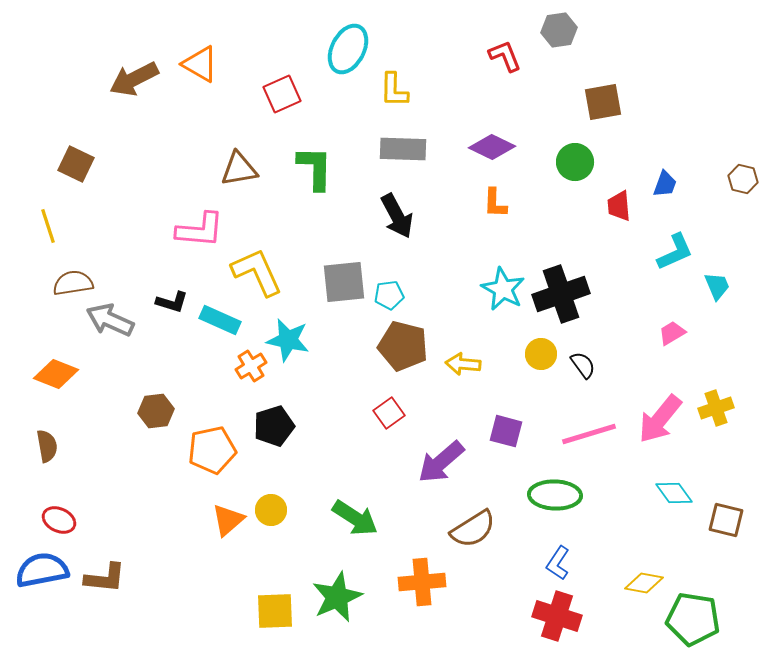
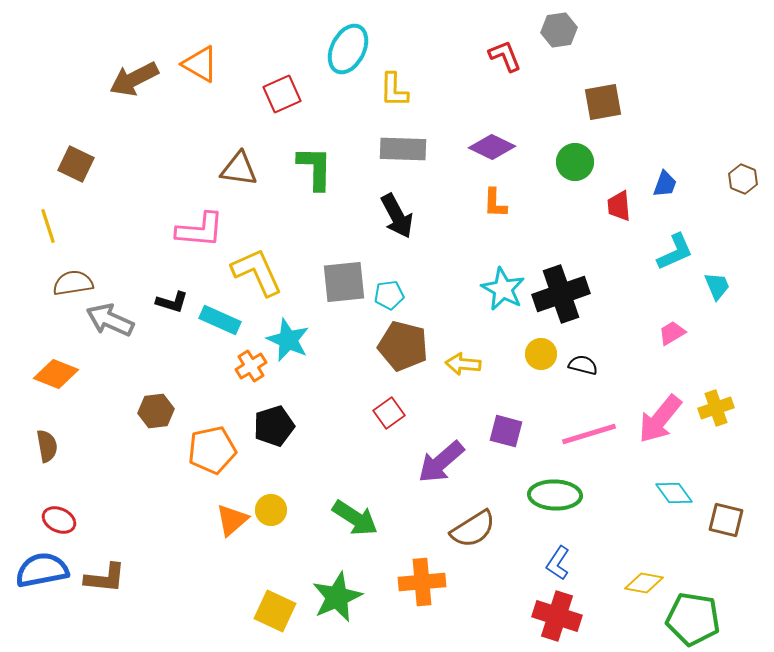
brown triangle at (239, 169): rotated 18 degrees clockwise
brown hexagon at (743, 179): rotated 8 degrees clockwise
cyan star at (288, 340): rotated 12 degrees clockwise
black semicircle at (583, 365): rotated 40 degrees counterclockwise
orange triangle at (228, 520): moved 4 px right
yellow square at (275, 611): rotated 27 degrees clockwise
